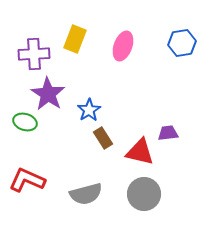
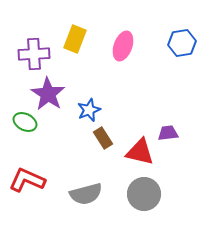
blue star: rotated 10 degrees clockwise
green ellipse: rotated 10 degrees clockwise
